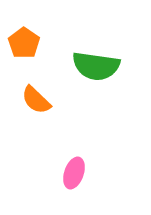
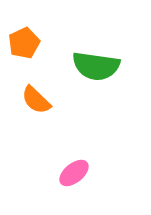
orange pentagon: rotated 12 degrees clockwise
pink ellipse: rotated 32 degrees clockwise
